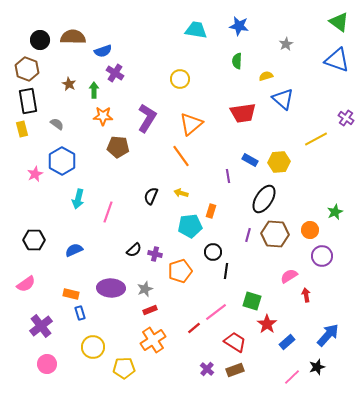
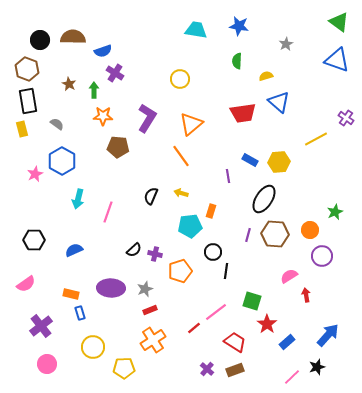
blue triangle at (283, 99): moved 4 px left, 3 px down
